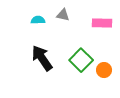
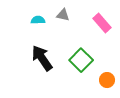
pink rectangle: rotated 48 degrees clockwise
orange circle: moved 3 px right, 10 px down
